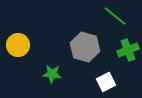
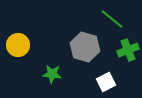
green line: moved 3 px left, 3 px down
